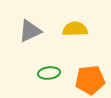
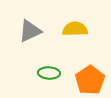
green ellipse: rotated 10 degrees clockwise
orange pentagon: rotated 28 degrees counterclockwise
